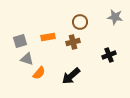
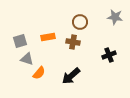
brown cross: rotated 24 degrees clockwise
